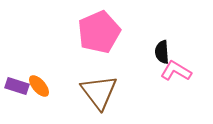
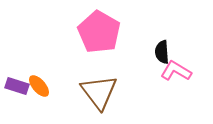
pink pentagon: rotated 18 degrees counterclockwise
